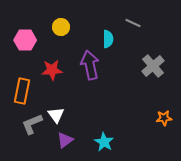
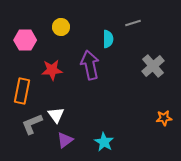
gray line: rotated 42 degrees counterclockwise
